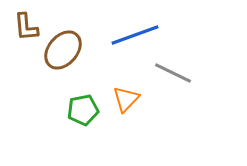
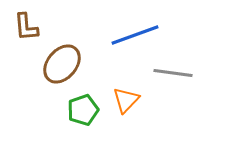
brown ellipse: moved 1 px left, 14 px down
gray line: rotated 18 degrees counterclockwise
orange triangle: moved 1 px down
green pentagon: rotated 8 degrees counterclockwise
